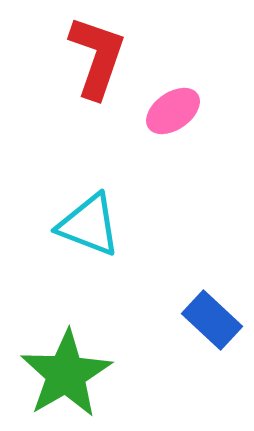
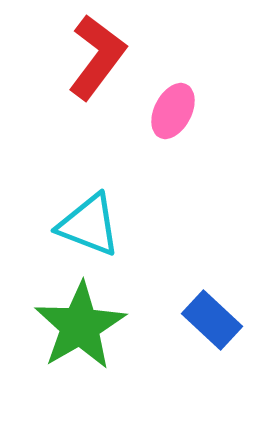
red L-shape: rotated 18 degrees clockwise
pink ellipse: rotated 28 degrees counterclockwise
green star: moved 14 px right, 48 px up
